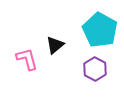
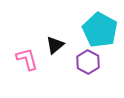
purple hexagon: moved 7 px left, 7 px up
